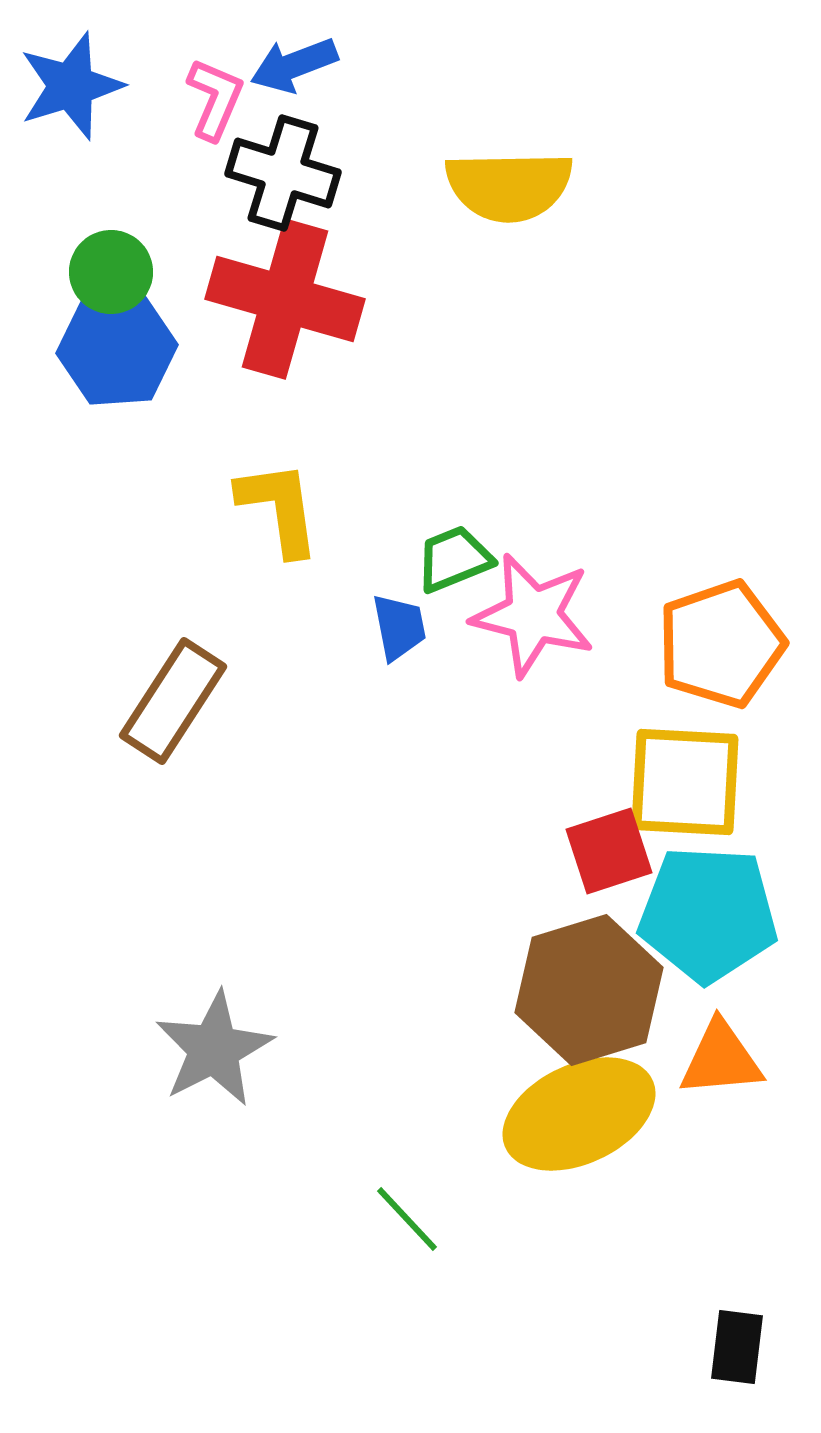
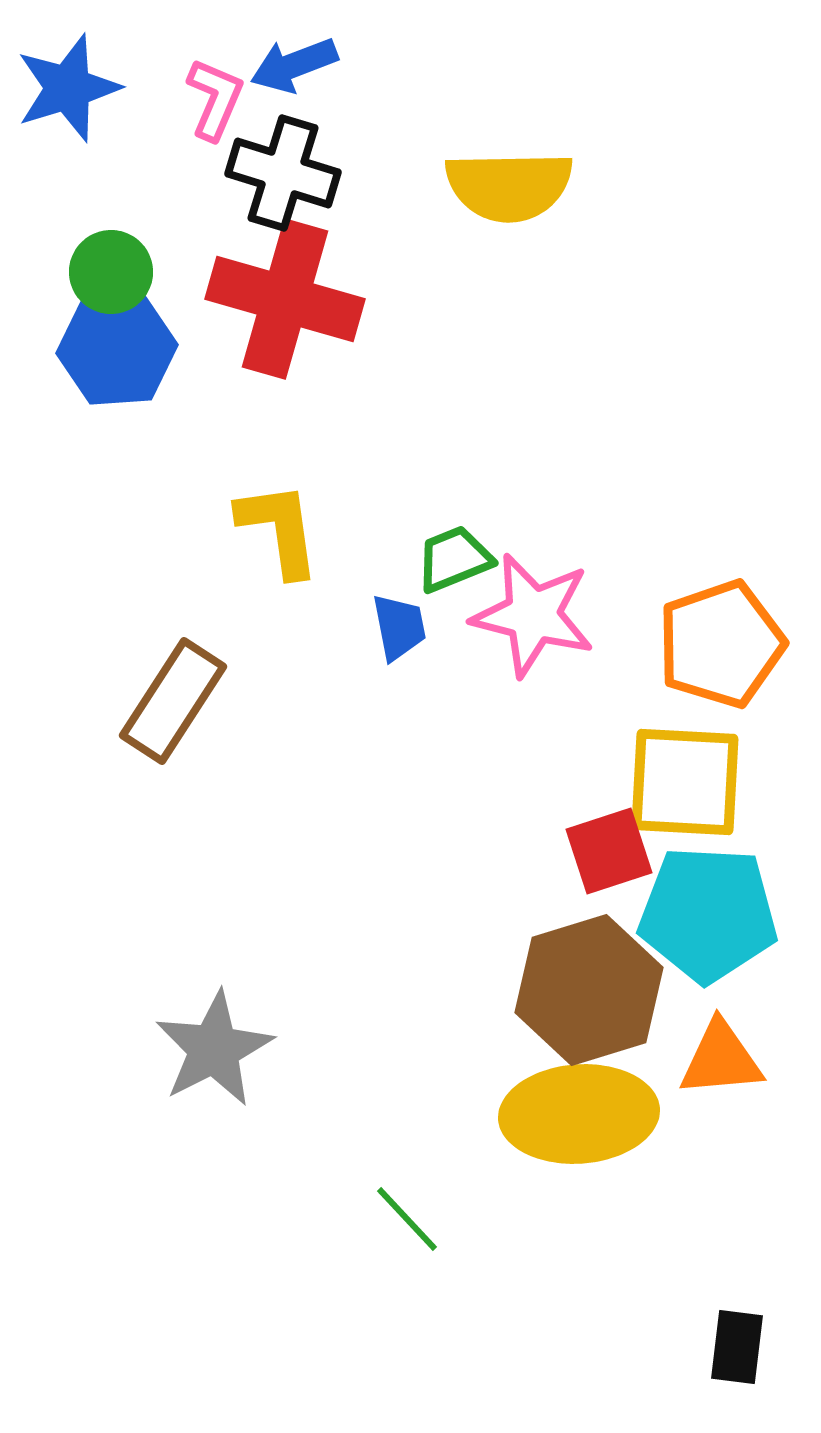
blue star: moved 3 px left, 2 px down
yellow L-shape: moved 21 px down
yellow ellipse: rotated 21 degrees clockwise
